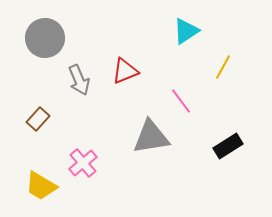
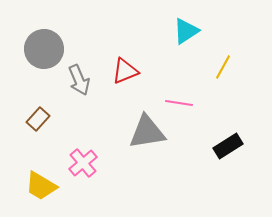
gray circle: moved 1 px left, 11 px down
pink line: moved 2 px left, 2 px down; rotated 44 degrees counterclockwise
gray triangle: moved 4 px left, 5 px up
